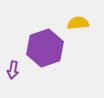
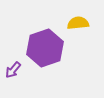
purple arrow: rotated 30 degrees clockwise
